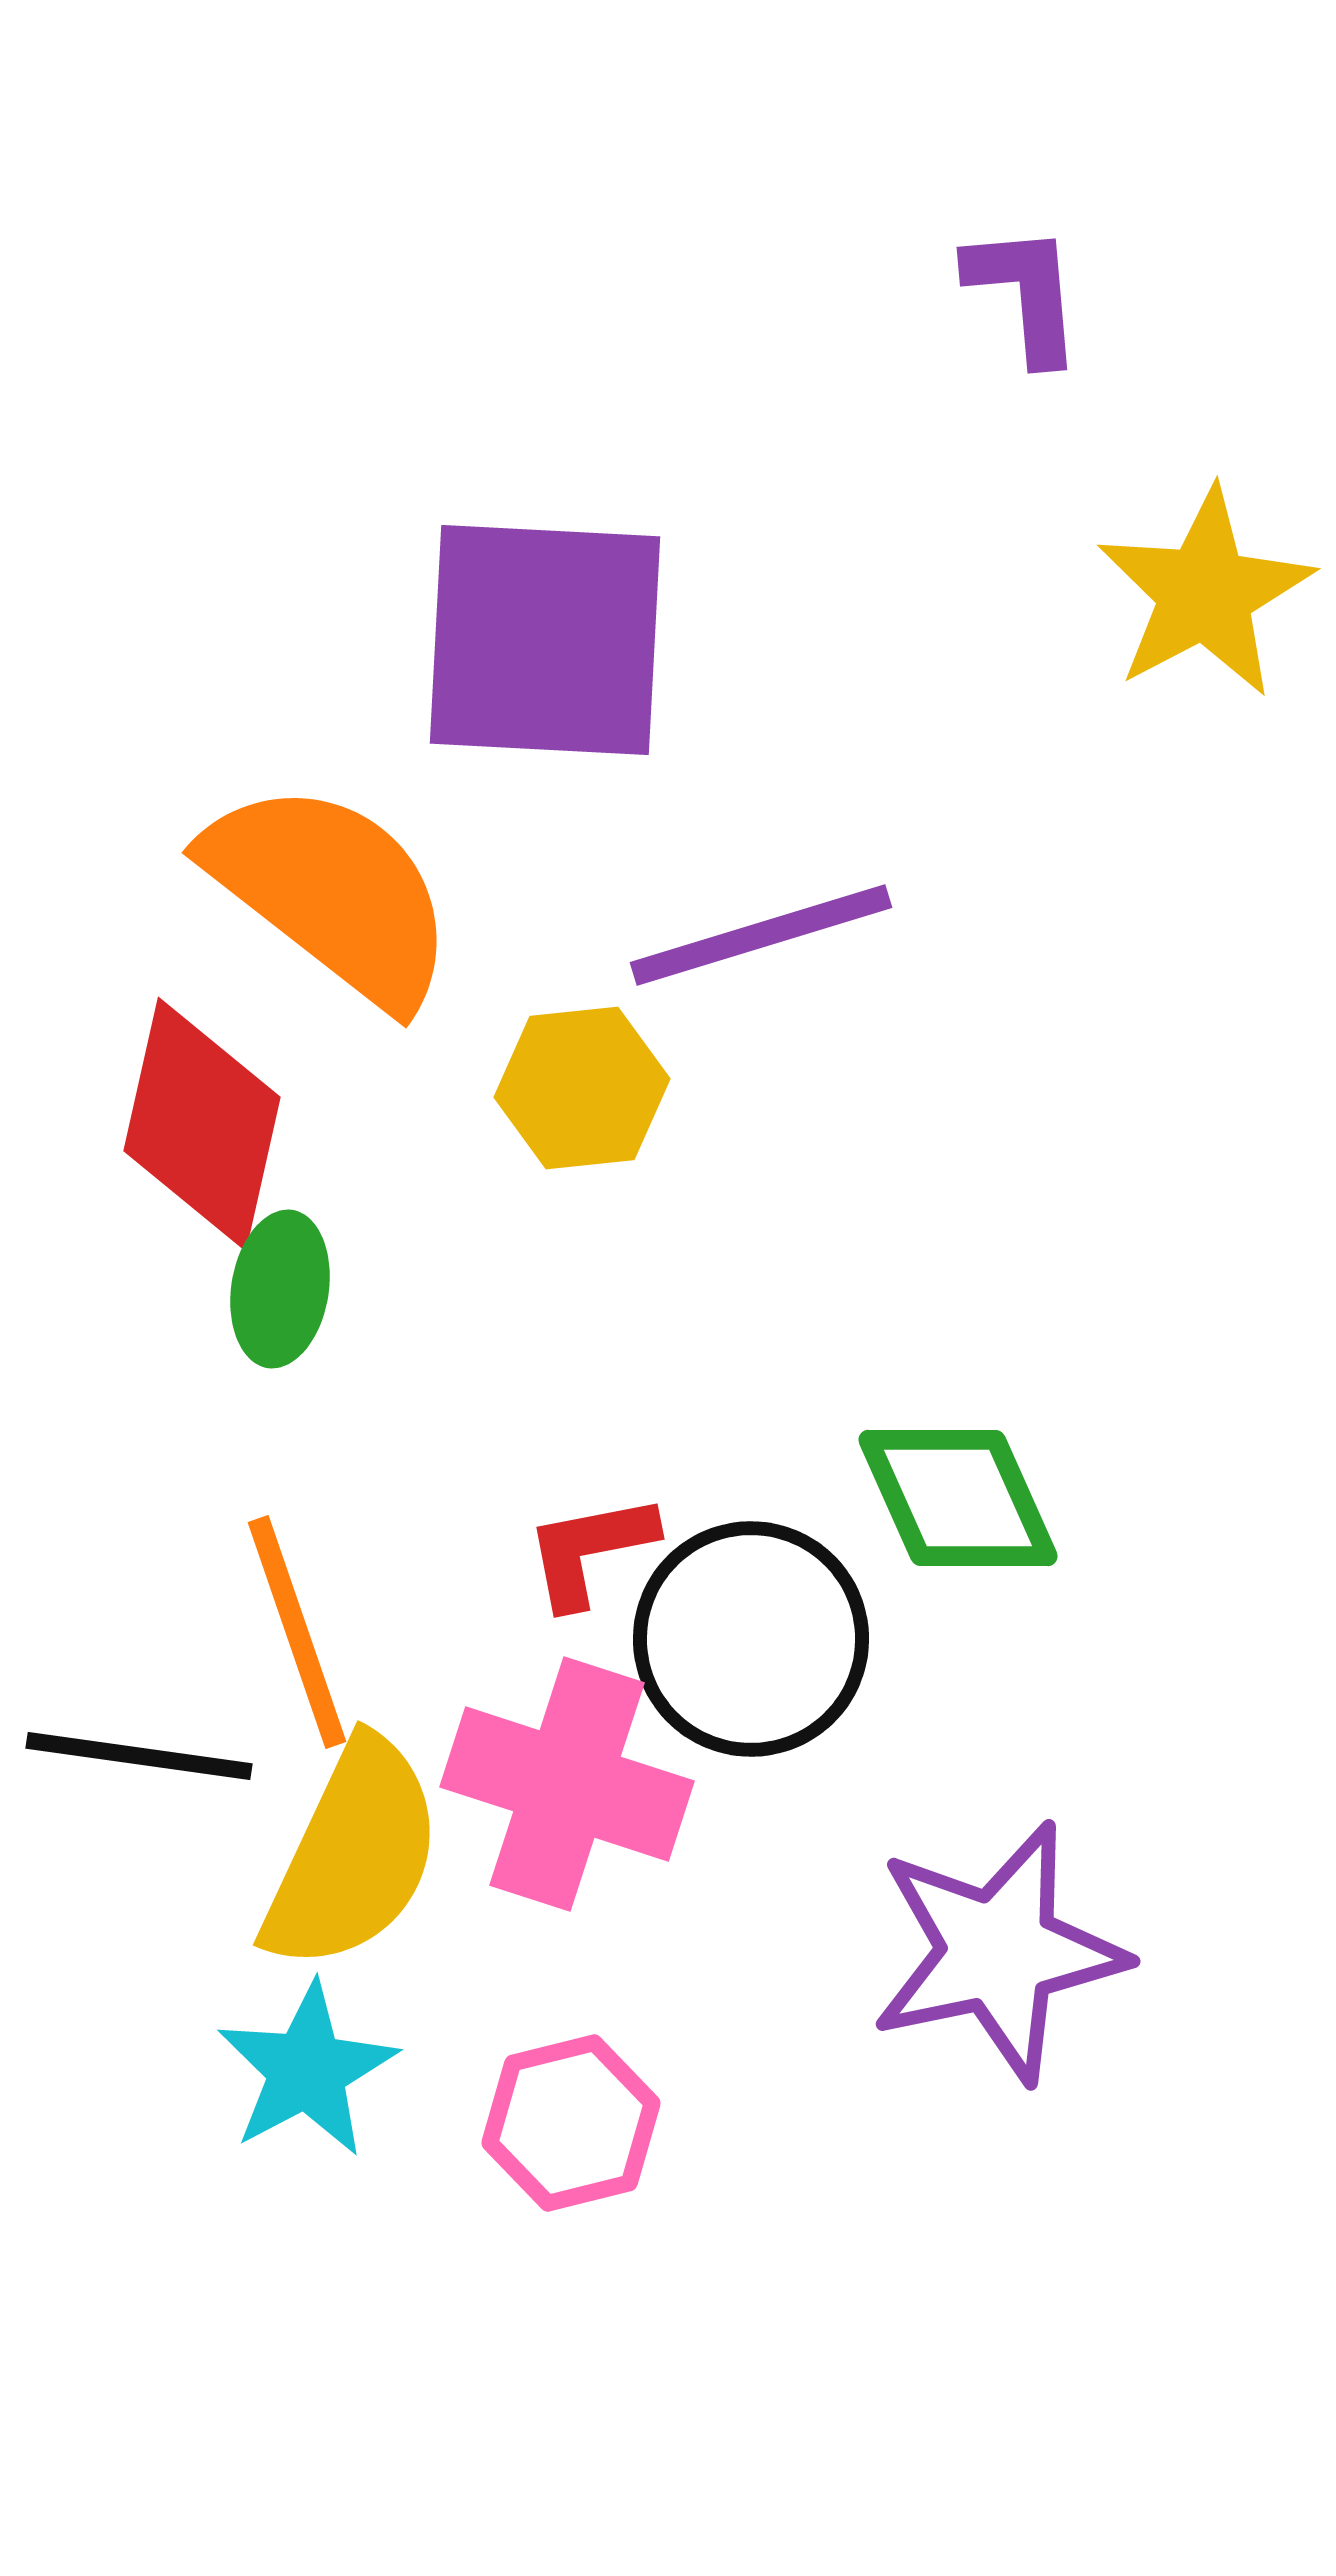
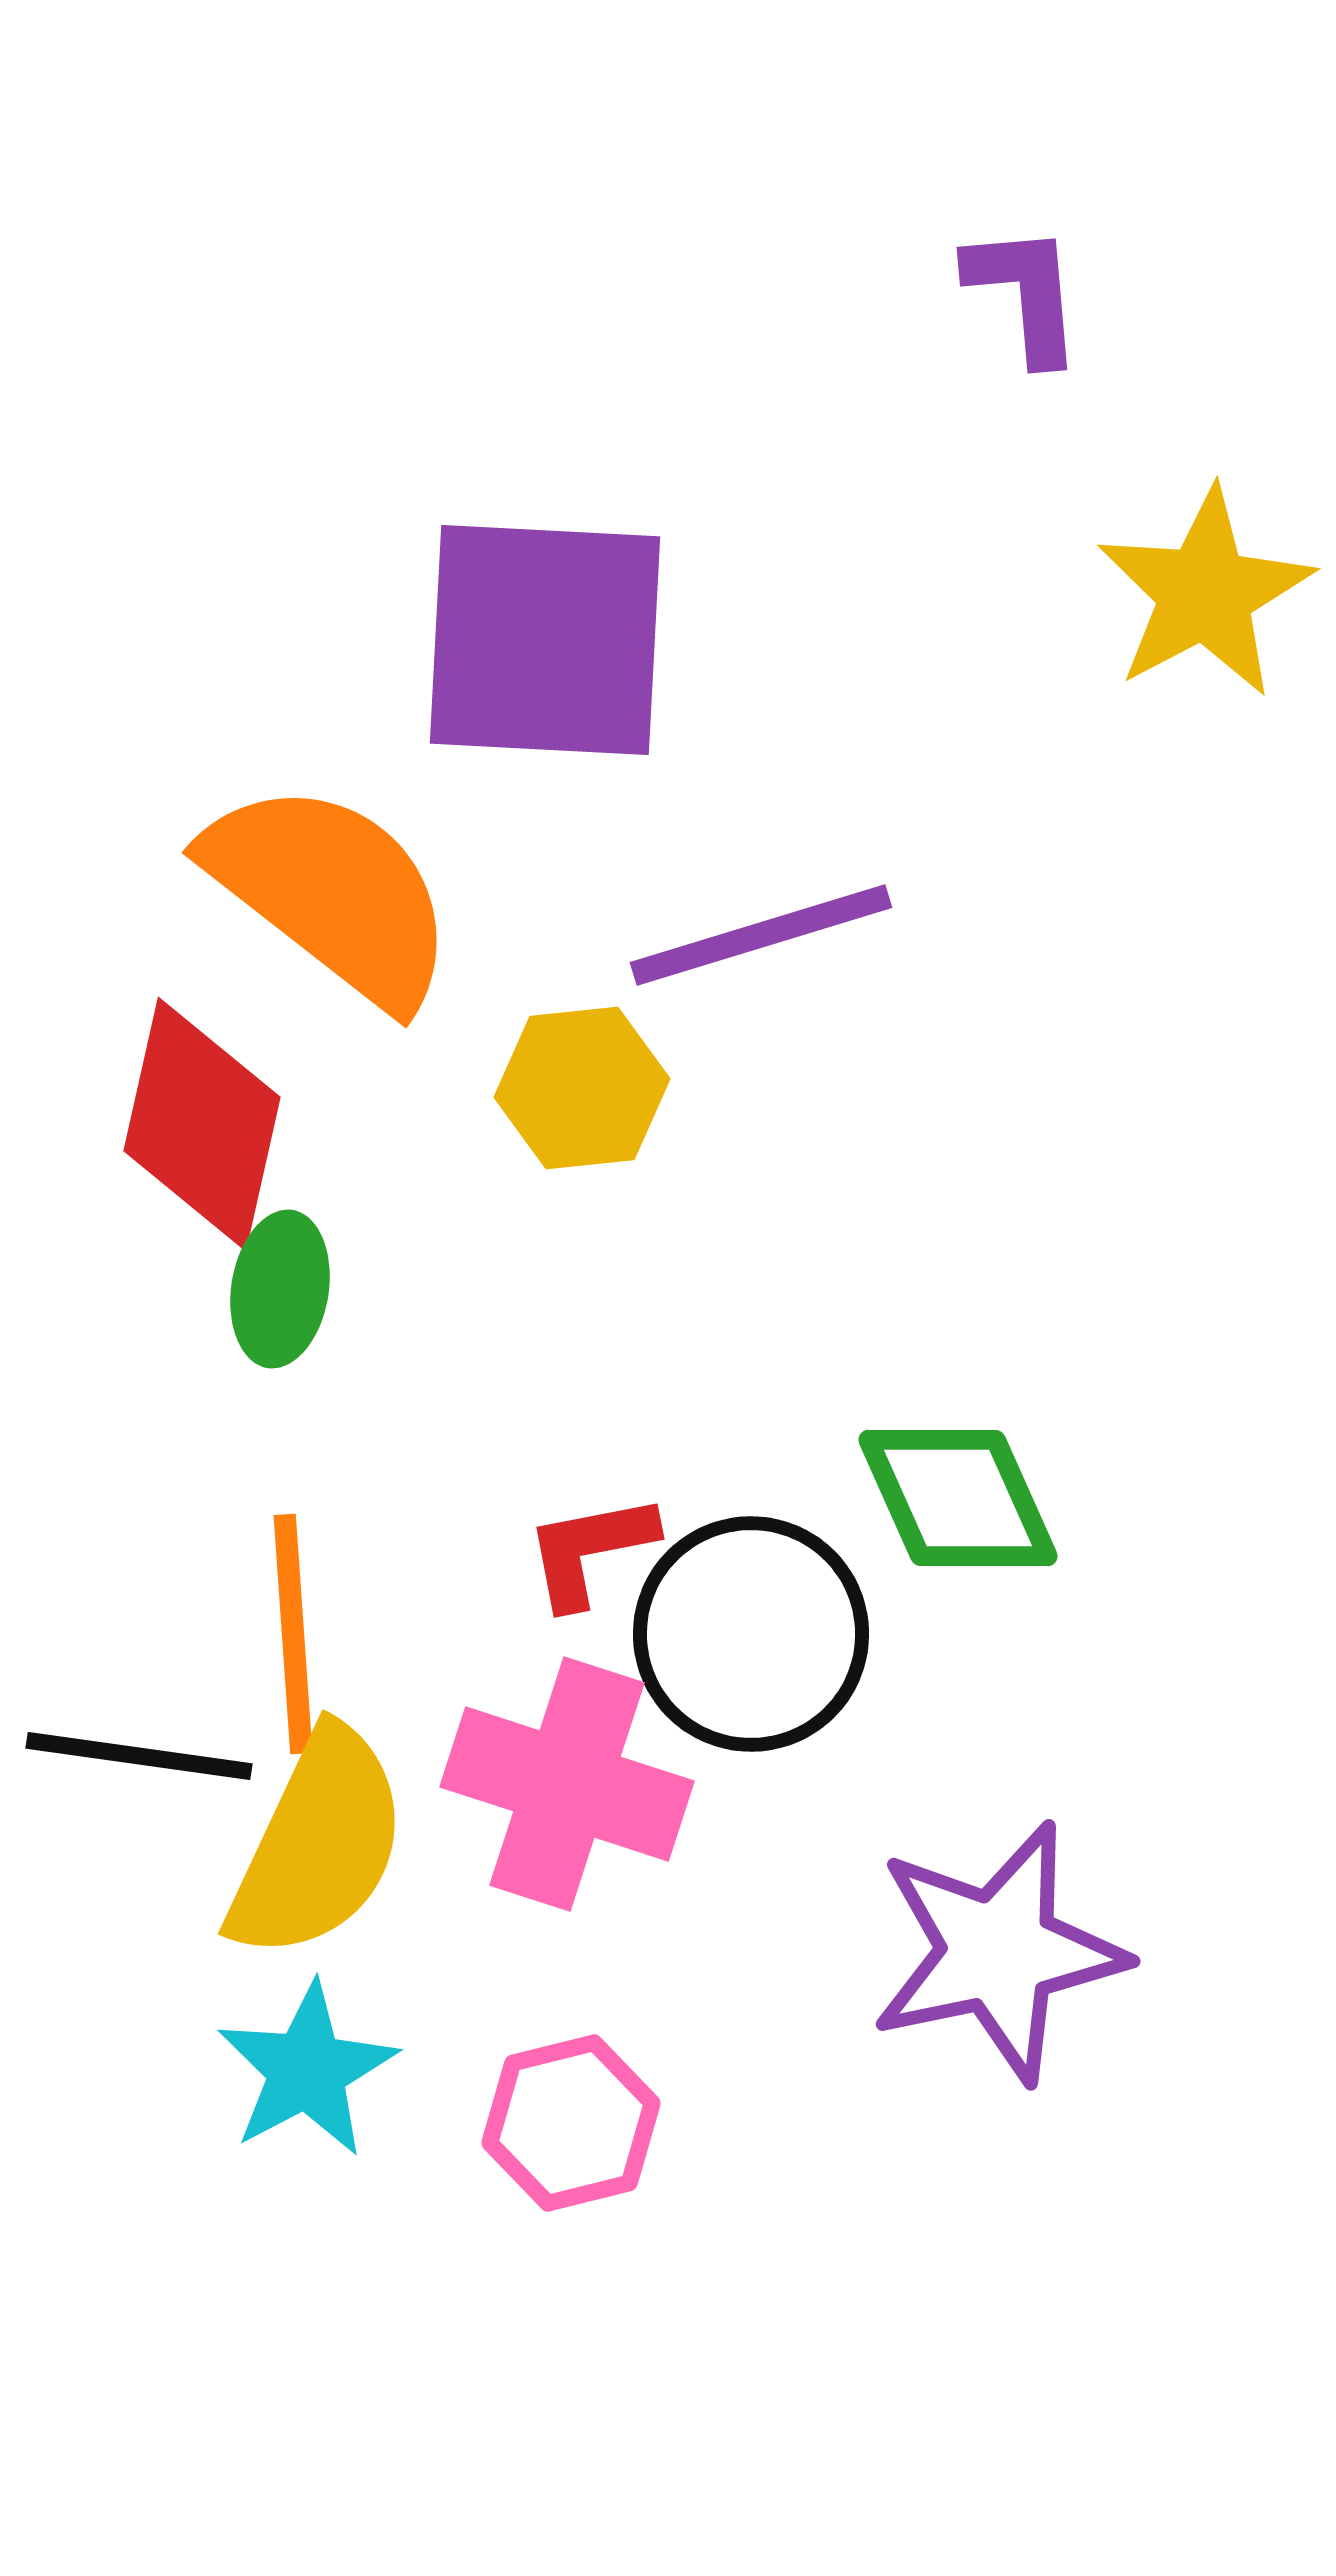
orange line: moved 4 px left, 2 px down; rotated 15 degrees clockwise
black circle: moved 5 px up
yellow semicircle: moved 35 px left, 11 px up
